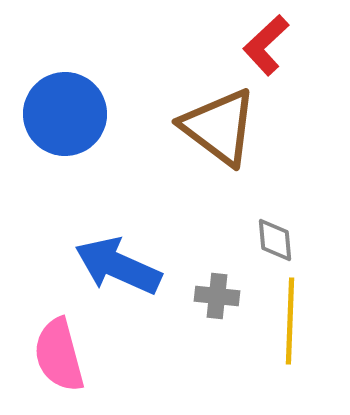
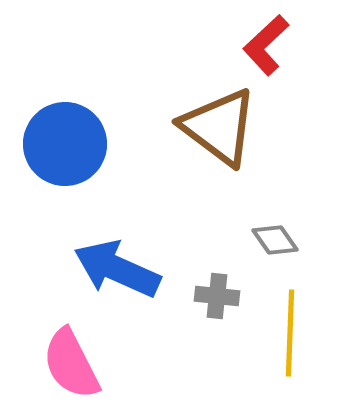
blue circle: moved 30 px down
gray diamond: rotated 30 degrees counterclockwise
blue arrow: moved 1 px left, 3 px down
yellow line: moved 12 px down
pink semicircle: moved 12 px right, 9 px down; rotated 12 degrees counterclockwise
